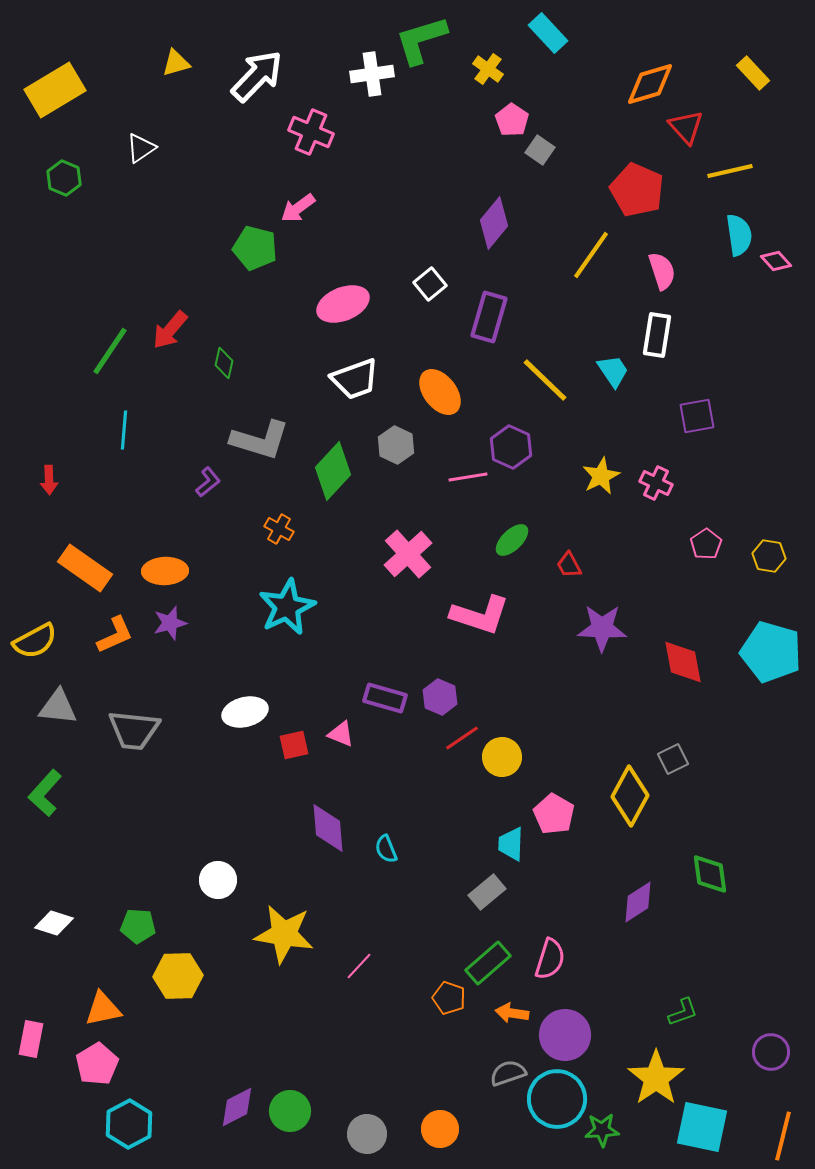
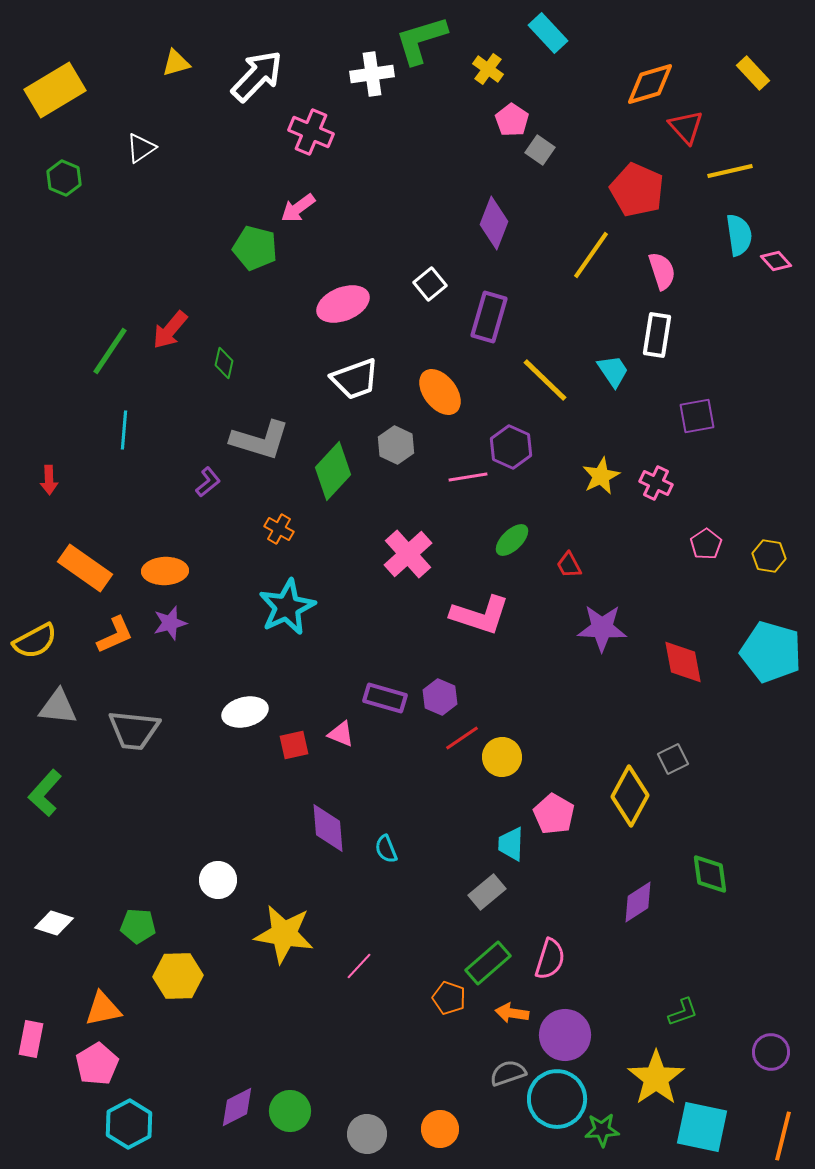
purple diamond at (494, 223): rotated 18 degrees counterclockwise
